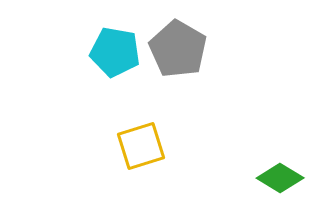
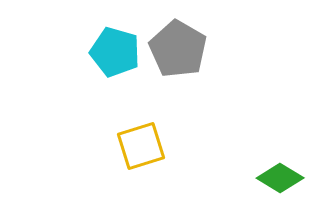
cyan pentagon: rotated 6 degrees clockwise
